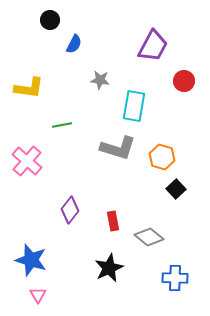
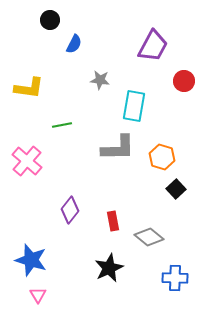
gray L-shape: rotated 18 degrees counterclockwise
